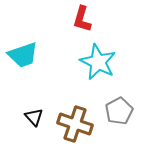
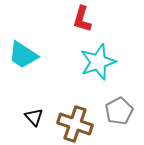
cyan trapezoid: rotated 52 degrees clockwise
cyan star: rotated 27 degrees clockwise
